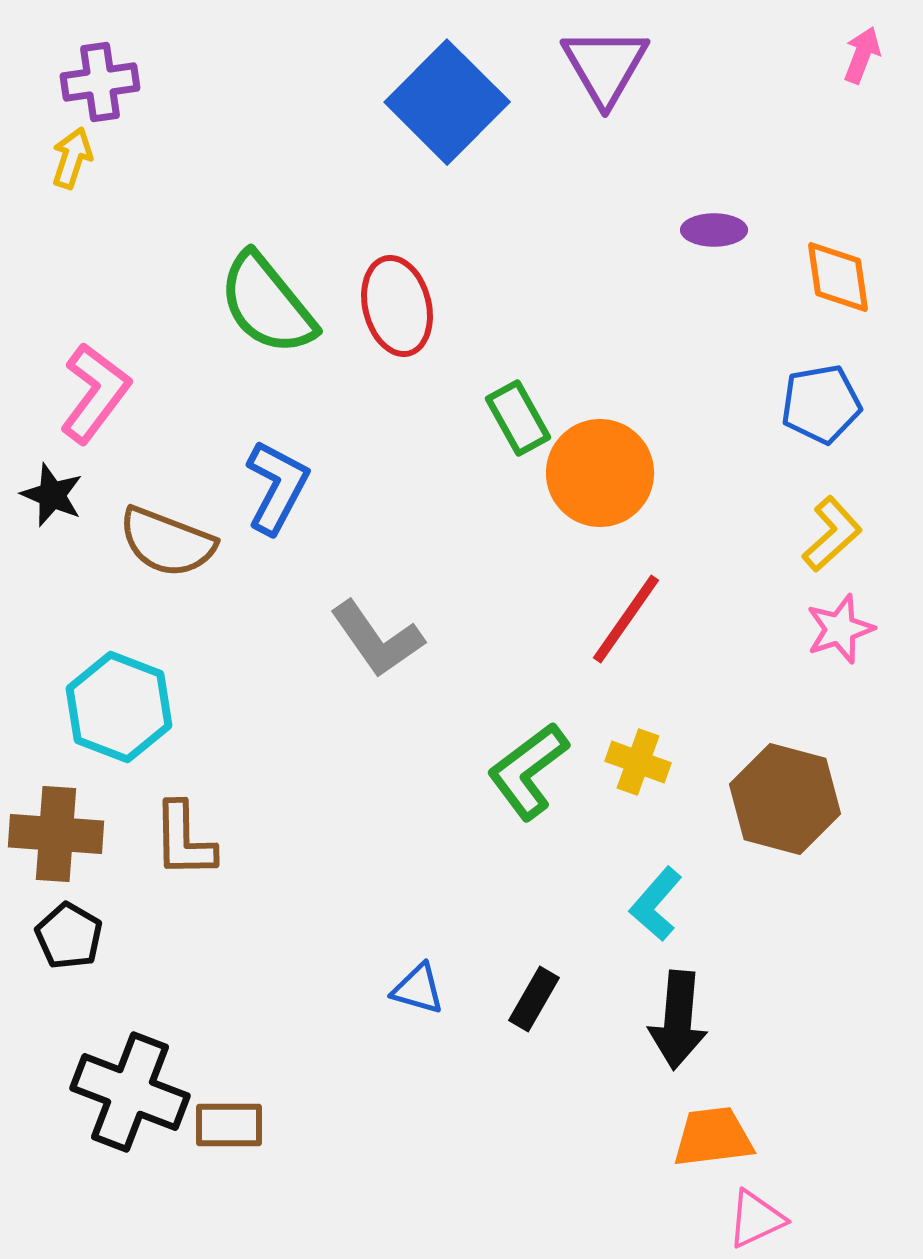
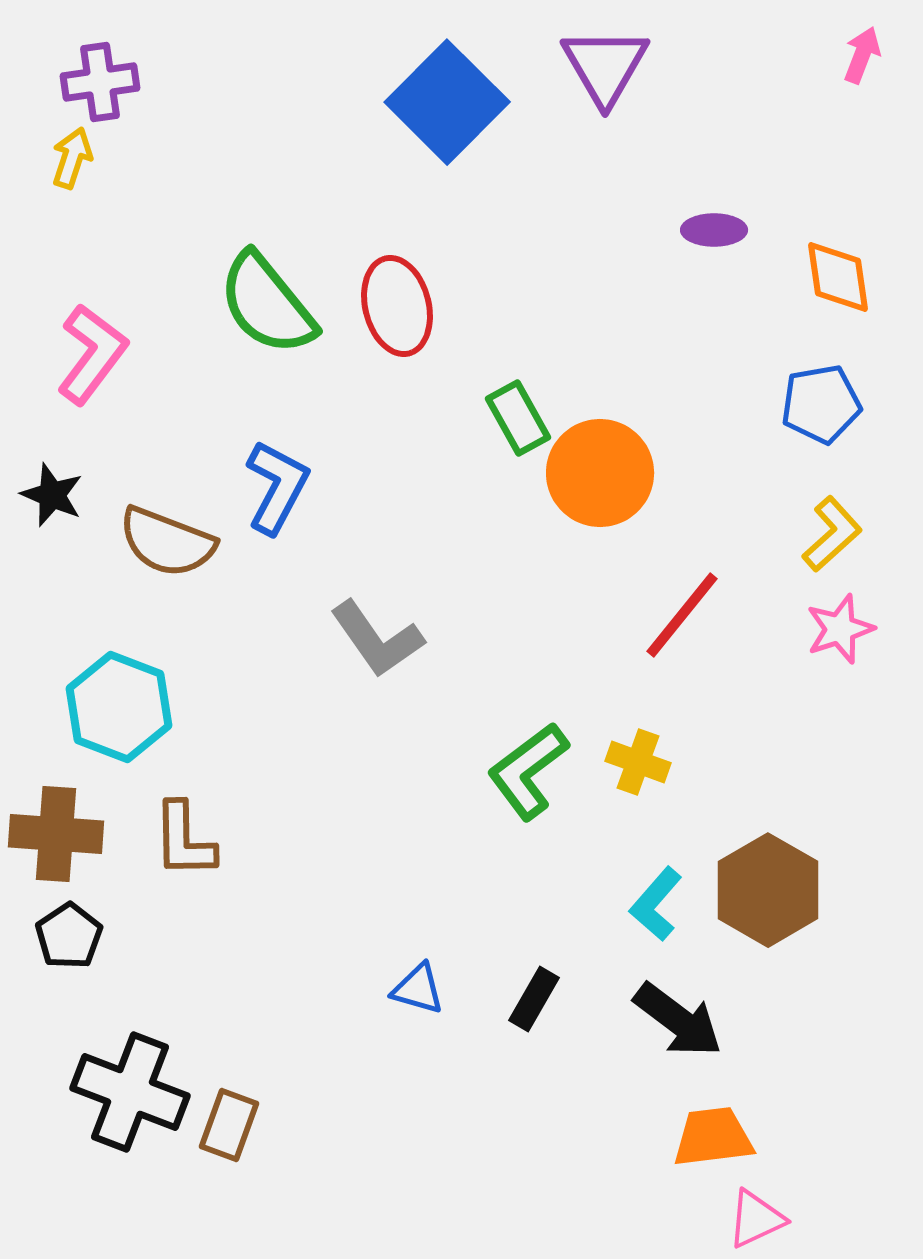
pink L-shape: moved 3 px left, 39 px up
red line: moved 56 px right, 4 px up; rotated 4 degrees clockwise
brown hexagon: moved 17 px left, 91 px down; rotated 15 degrees clockwise
black pentagon: rotated 8 degrees clockwise
black arrow: rotated 58 degrees counterclockwise
brown rectangle: rotated 70 degrees counterclockwise
